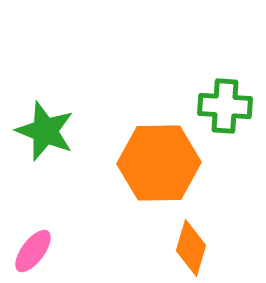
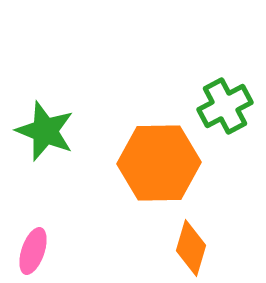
green cross: rotated 32 degrees counterclockwise
pink ellipse: rotated 18 degrees counterclockwise
